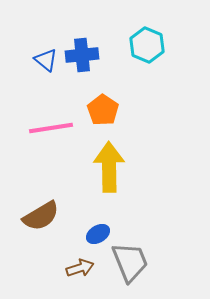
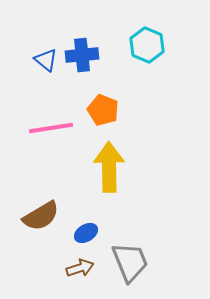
orange pentagon: rotated 12 degrees counterclockwise
blue ellipse: moved 12 px left, 1 px up
